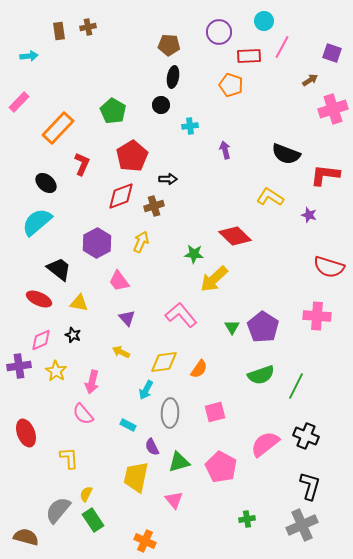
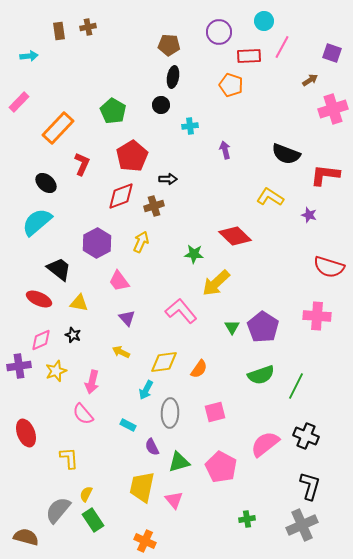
yellow arrow at (214, 279): moved 2 px right, 4 px down
pink L-shape at (181, 315): moved 4 px up
yellow star at (56, 371): rotated 20 degrees clockwise
yellow trapezoid at (136, 477): moved 6 px right, 10 px down
